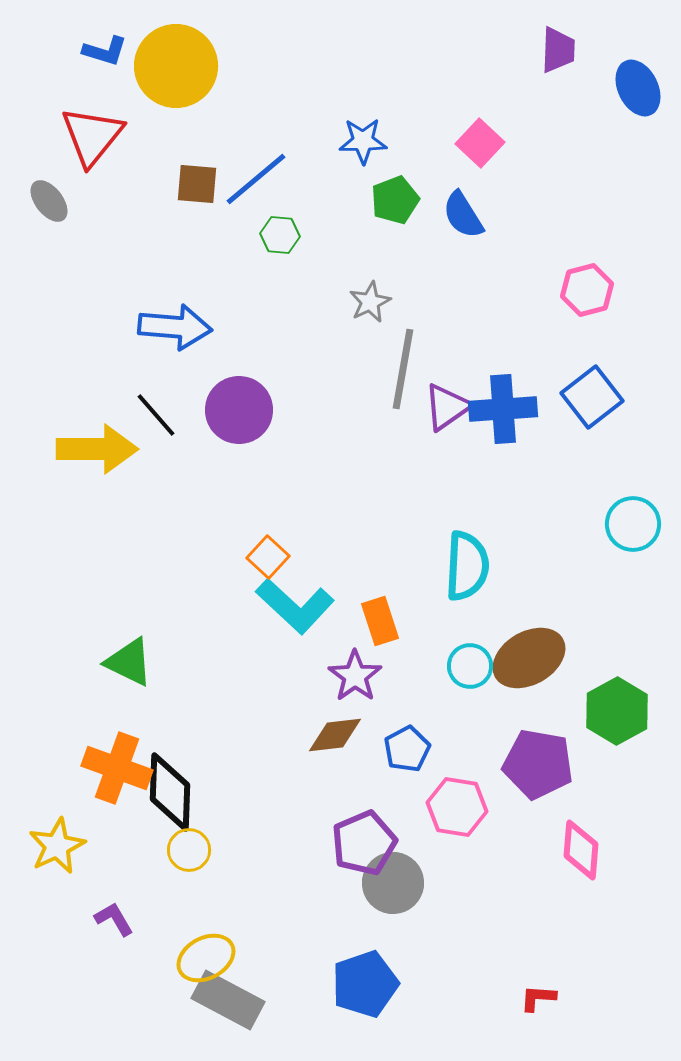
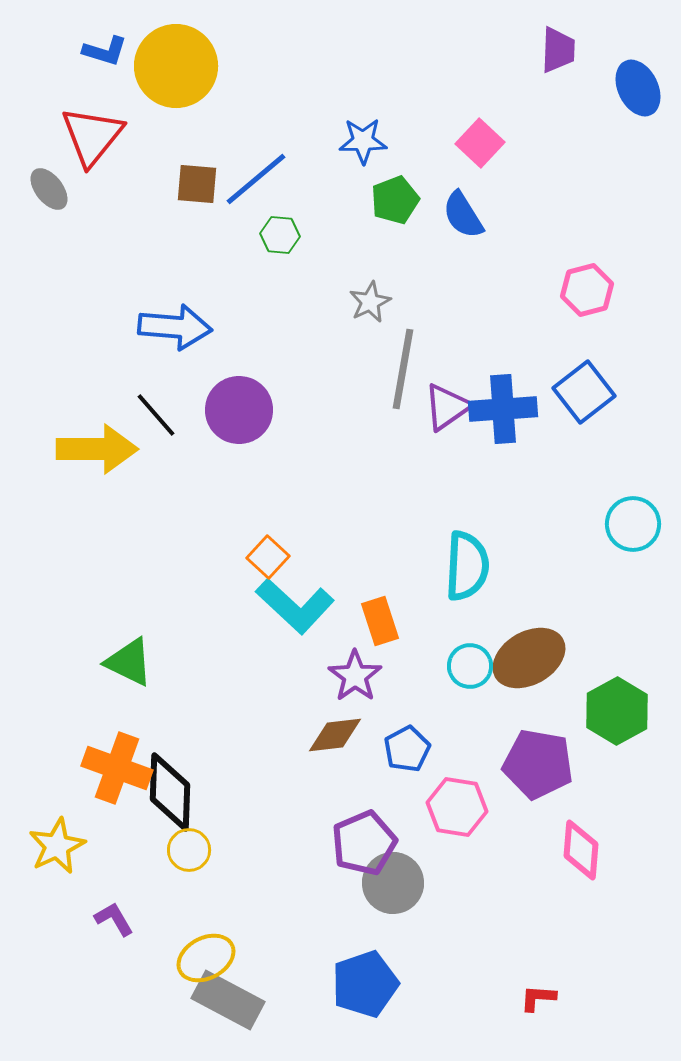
gray ellipse at (49, 201): moved 12 px up
blue square at (592, 397): moved 8 px left, 5 px up
